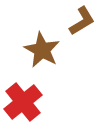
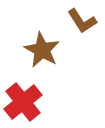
brown L-shape: rotated 88 degrees clockwise
